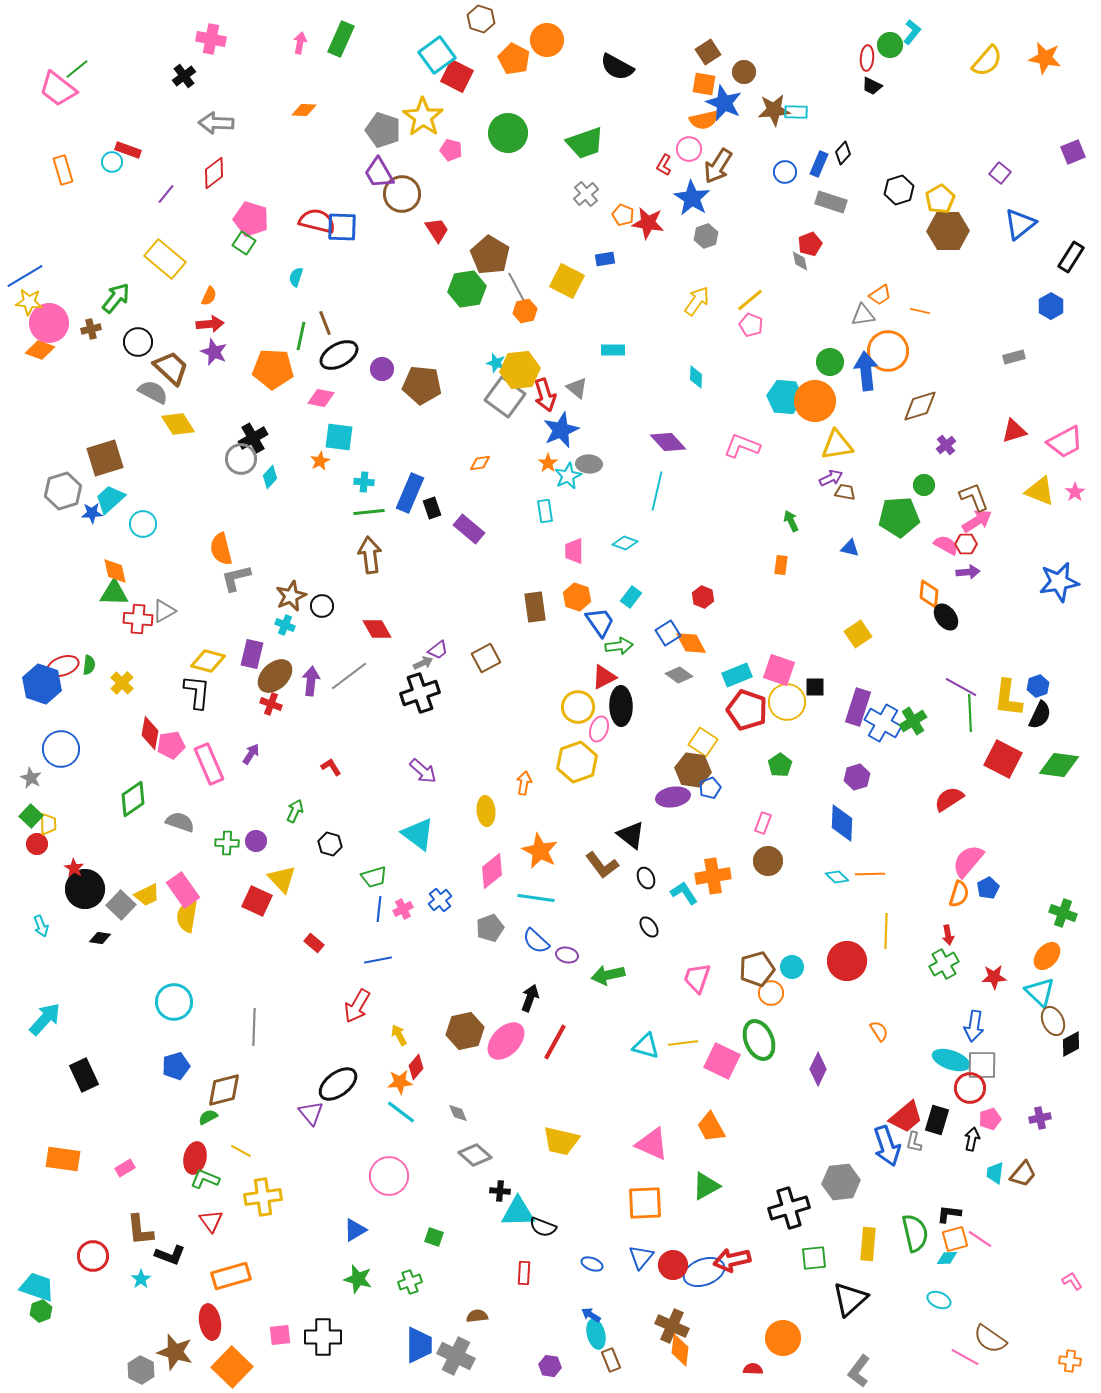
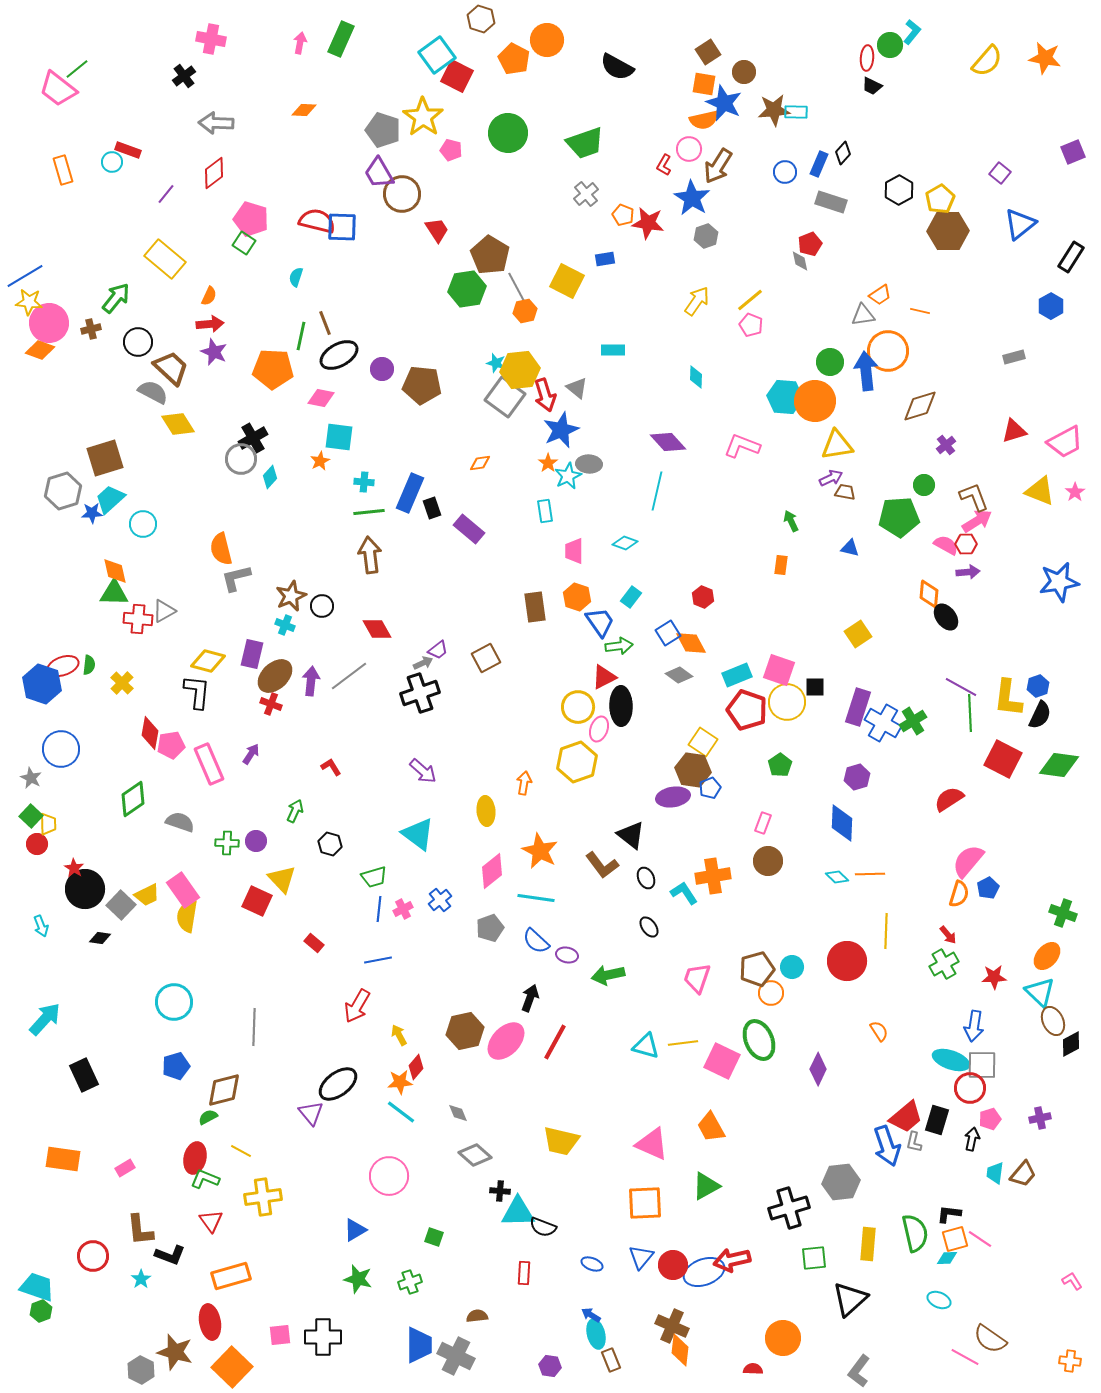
black hexagon at (899, 190): rotated 12 degrees counterclockwise
red arrow at (948, 935): rotated 30 degrees counterclockwise
